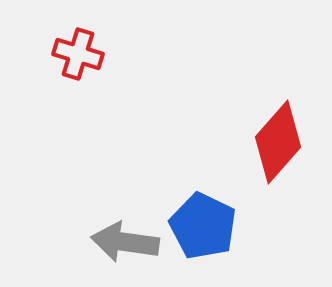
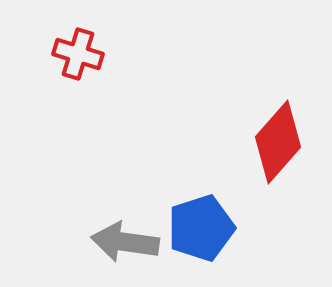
blue pentagon: moved 2 px left, 2 px down; rotated 28 degrees clockwise
